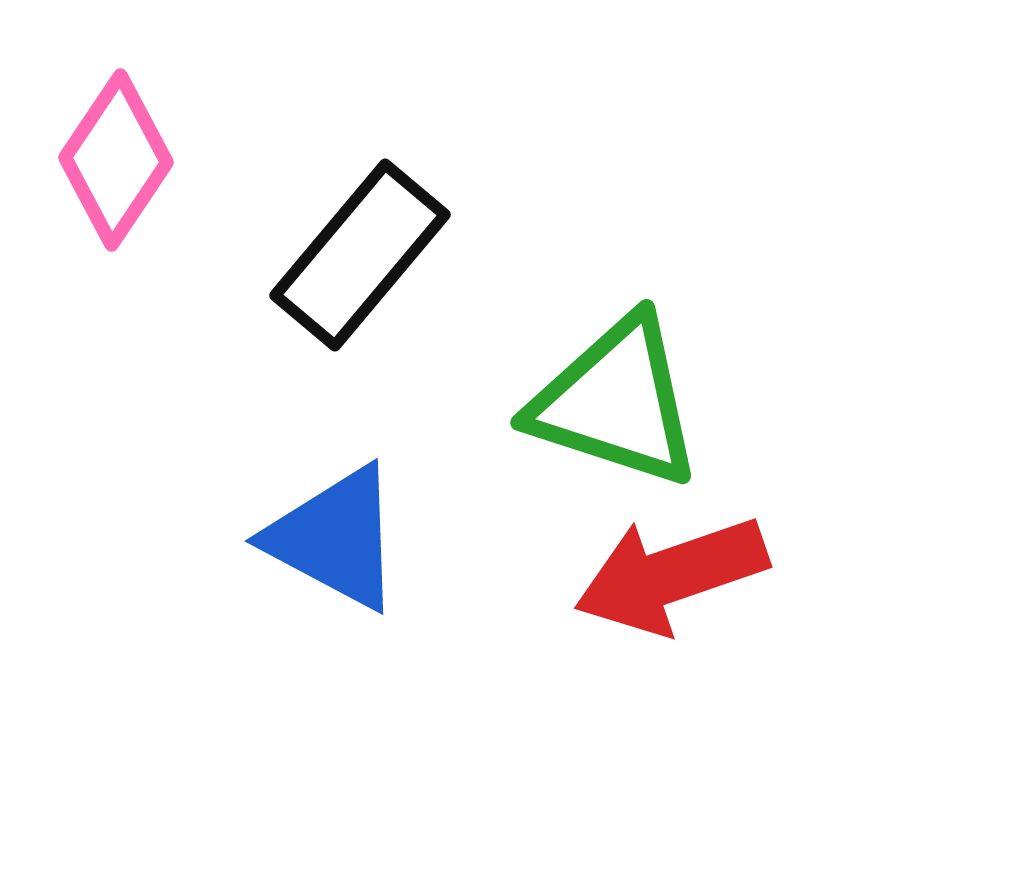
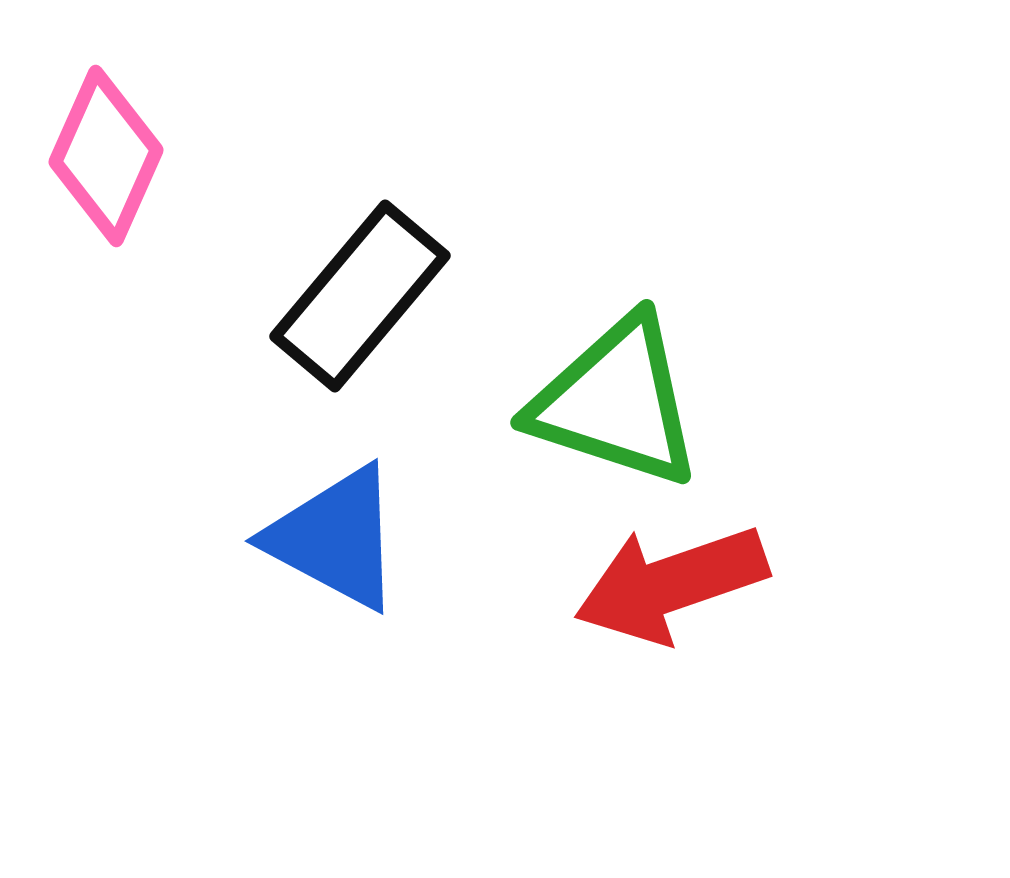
pink diamond: moved 10 px left, 4 px up; rotated 10 degrees counterclockwise
black rectangle: moved 41 px down
red arrow: moved 9 px down
